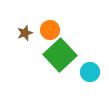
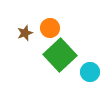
orange circle: moved 2 px up
